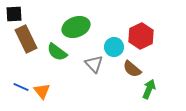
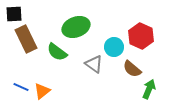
red hexagon: rotated 10 degrees counterclockwise
gray triangle: rotated 12 degrees counterclockwise
orange triangle: rotated 30 degrees clockwise
